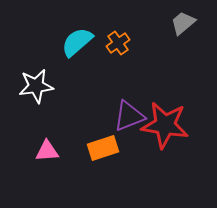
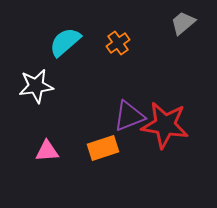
cyan semicircle: moved 12 px left
